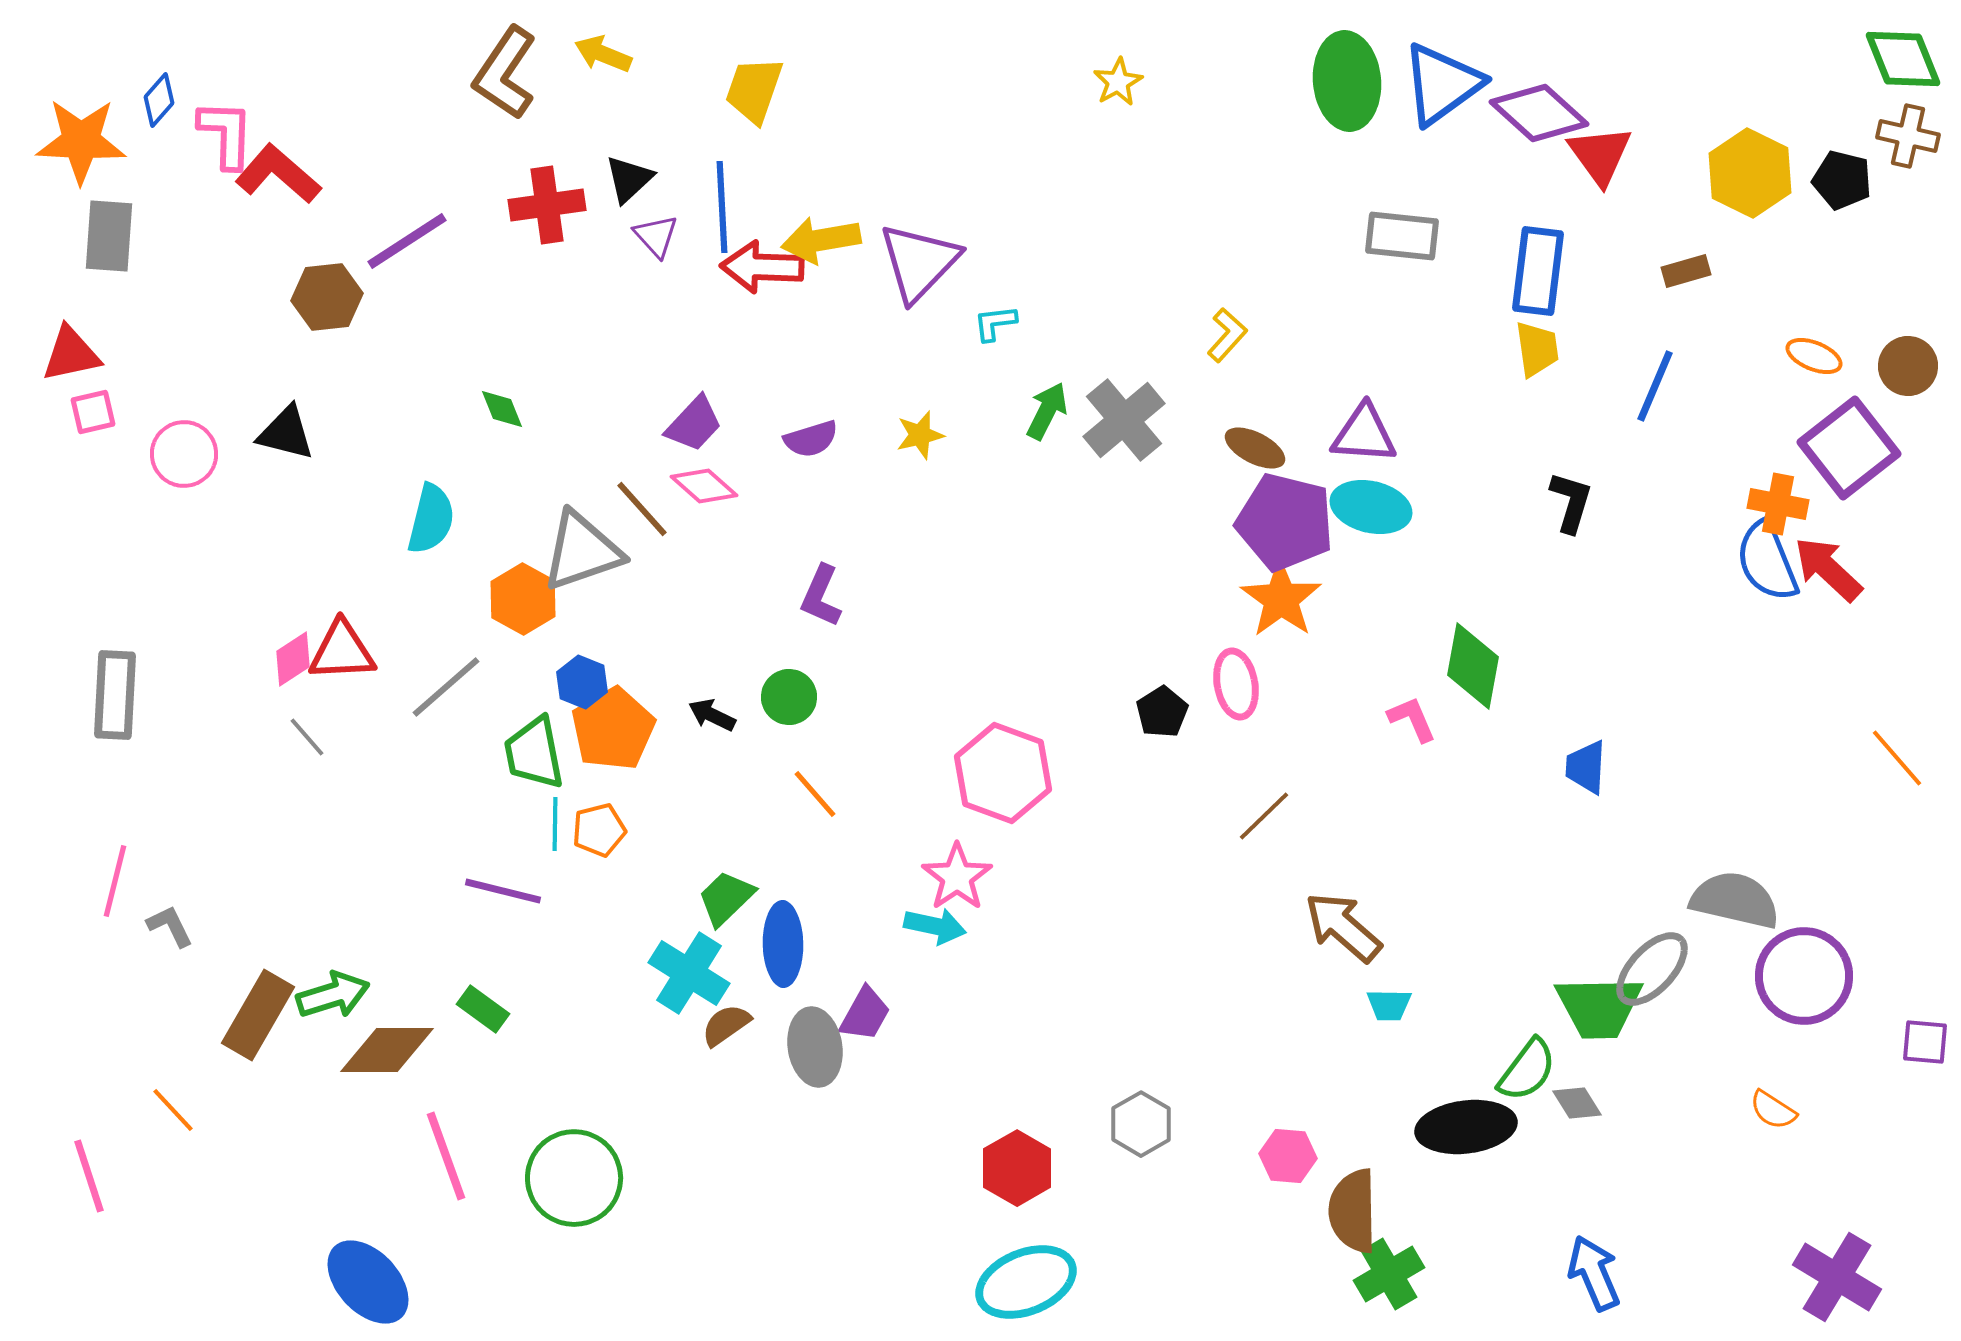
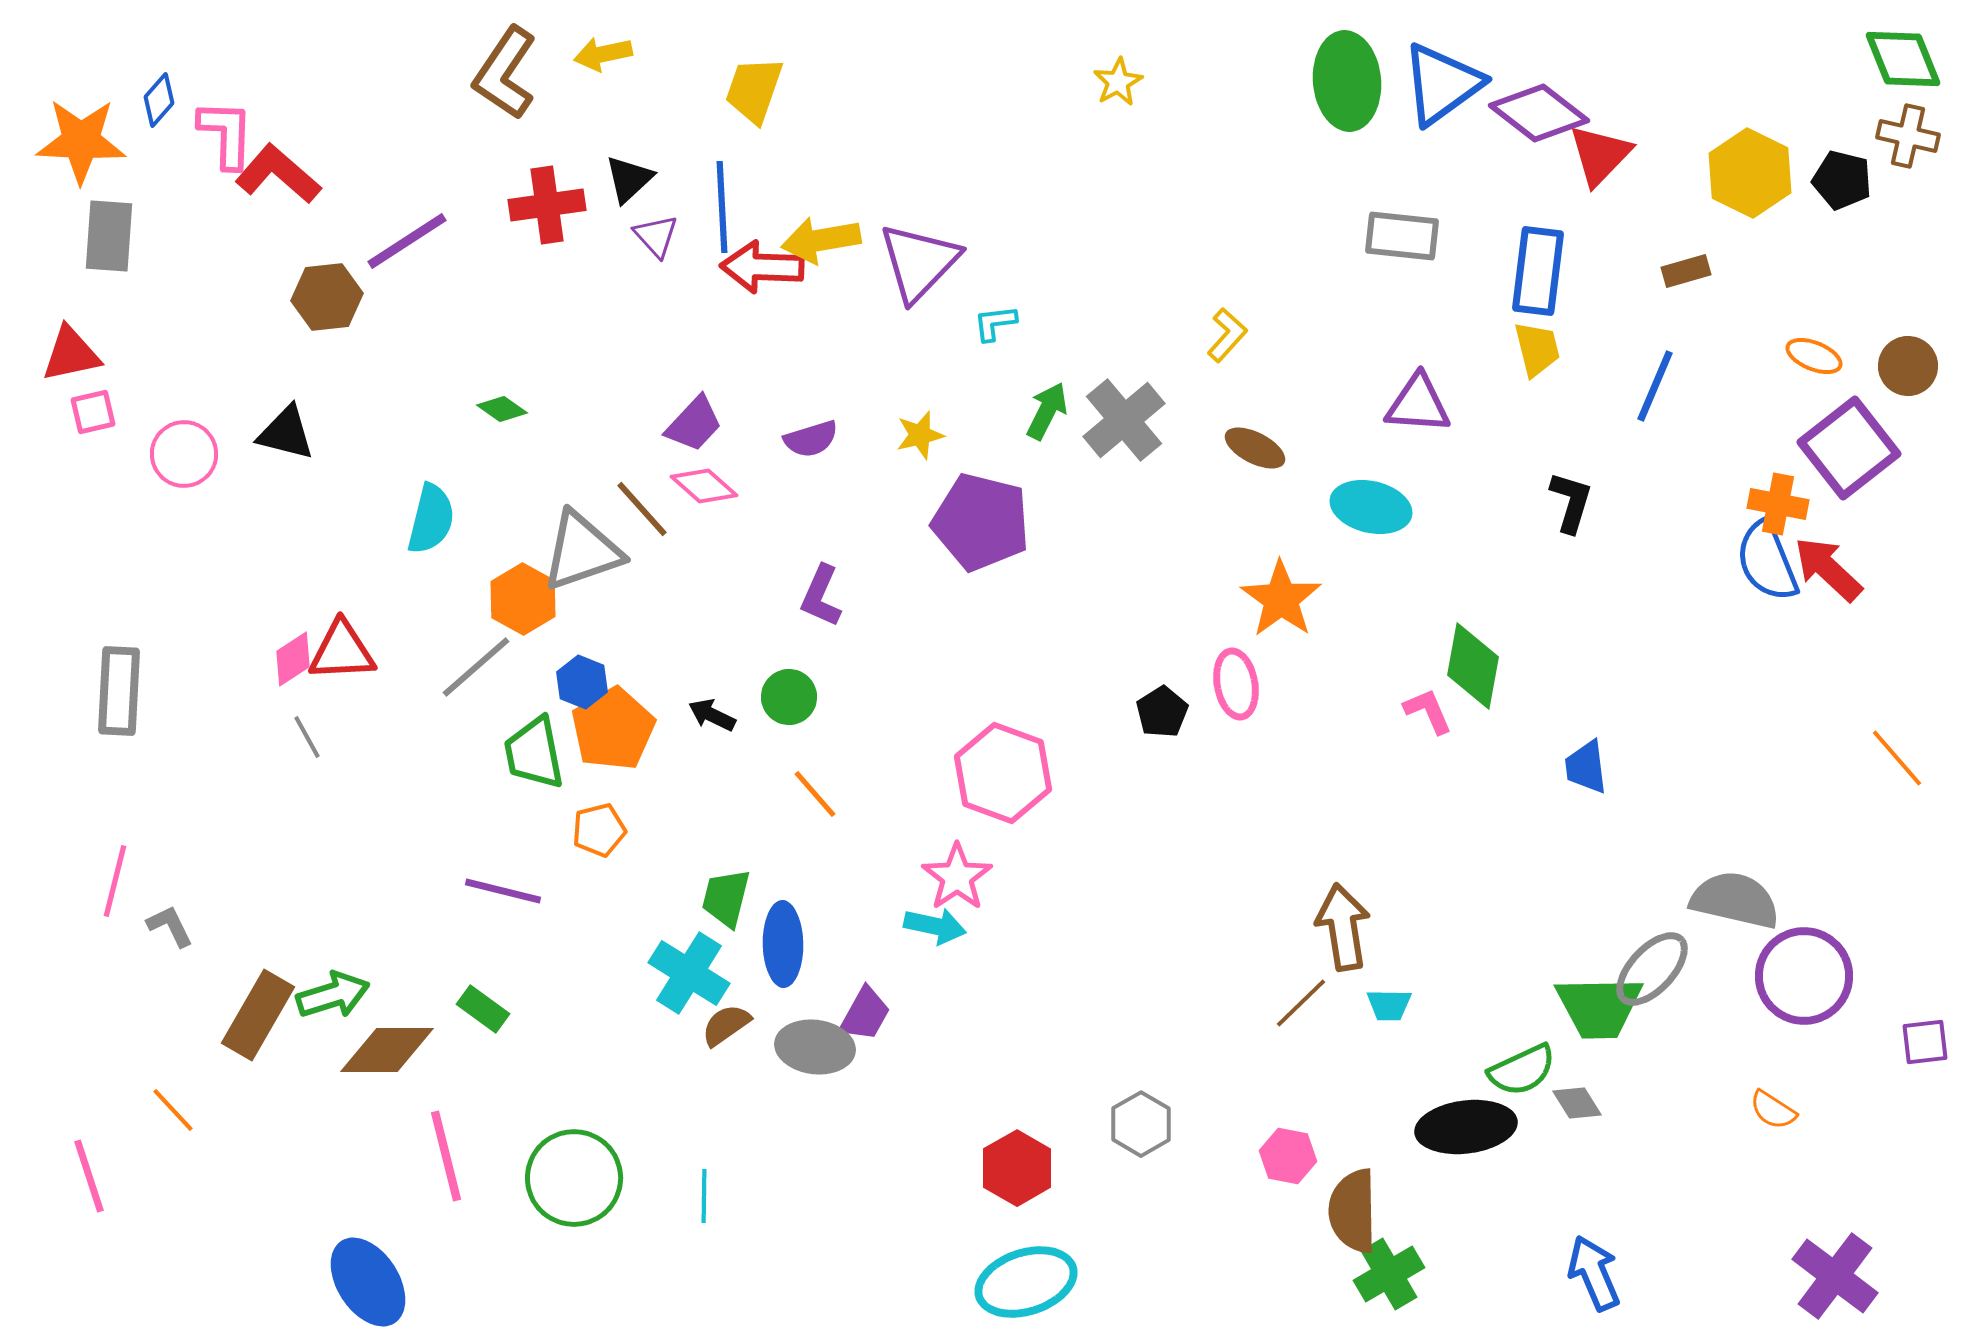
yellow arrow at (603, 54): rotated 34 degrees counterclockwise
purple diamond at (1539, 113): rotated 4 degrees counterclockwise
red triangle at (1600, 155): rotated 20 degrees clockwise
yellow trapezoid at (1537, 349): rotated 6 degrees counterclockwise
green diamond at (502, 409): rotated 33 degrees counterclockwise
purple triangle at (1364, 434): moved 54 px right, 30 px up
purple pentagon at (1285, 522): moved 304 px left
gray line at (446, 687): moved 30 px right, 20 px up
gray rectangle at (115, 695): moved 4 px right, 4 px up
pink L-shape at (1412, 719): moved 16 px right, 8 px up
gray line at (307, 737): rotated 12 degrees clockwise
blue trapezoid at (1586, 767): rotated 10 degrees counterclockwise
brown line at (1264, 816): moved 37 px right, 187 px down
cyan line at (555, 824): moved 149 px right, 372 px down
green trapezoid at (726, 898): rotated 32 degrees counterclockwise
brown arrow at (1343, 927): rotated 40 degrees clockwise
purple square at (1925, 1042): rotated 12 degrees counterclockwise
gray ellipse at (815, 1047): rotated 74 degrees counterclockwise
green semicircle at (1527, 1070): moved 5 px left; rotated 28 degrees clockwise
pink line at (446, 1156): rotated 6 degrees clockwise
pink hexagon at (1288, 1156): rotated 6 degrees clockwise
purple cross at (1837, 1277): moved 2 px left, 1 px up; rotated 6 degrees clockwise
blue ellipse at (368, 1282): rotated 10 degrees clockwise
cyan ellipse at (1026, 1282): rotated 4 degrees clockwise
